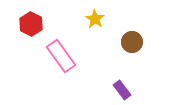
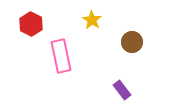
yellow star: moved 3 px left, 1 px down
pink rectangle: rotated 24 degrees clockwise
